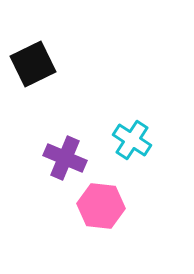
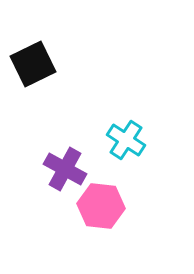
cyan cross: moved 6 px left
purple cross: moved 11 px down; rotated 6 degrees clockwise
